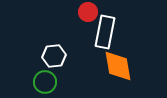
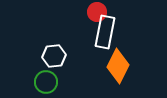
red circle: moved 9 px right
orange diamond: rotated 36 degrees clockwise
green circle: moved 1 px right
